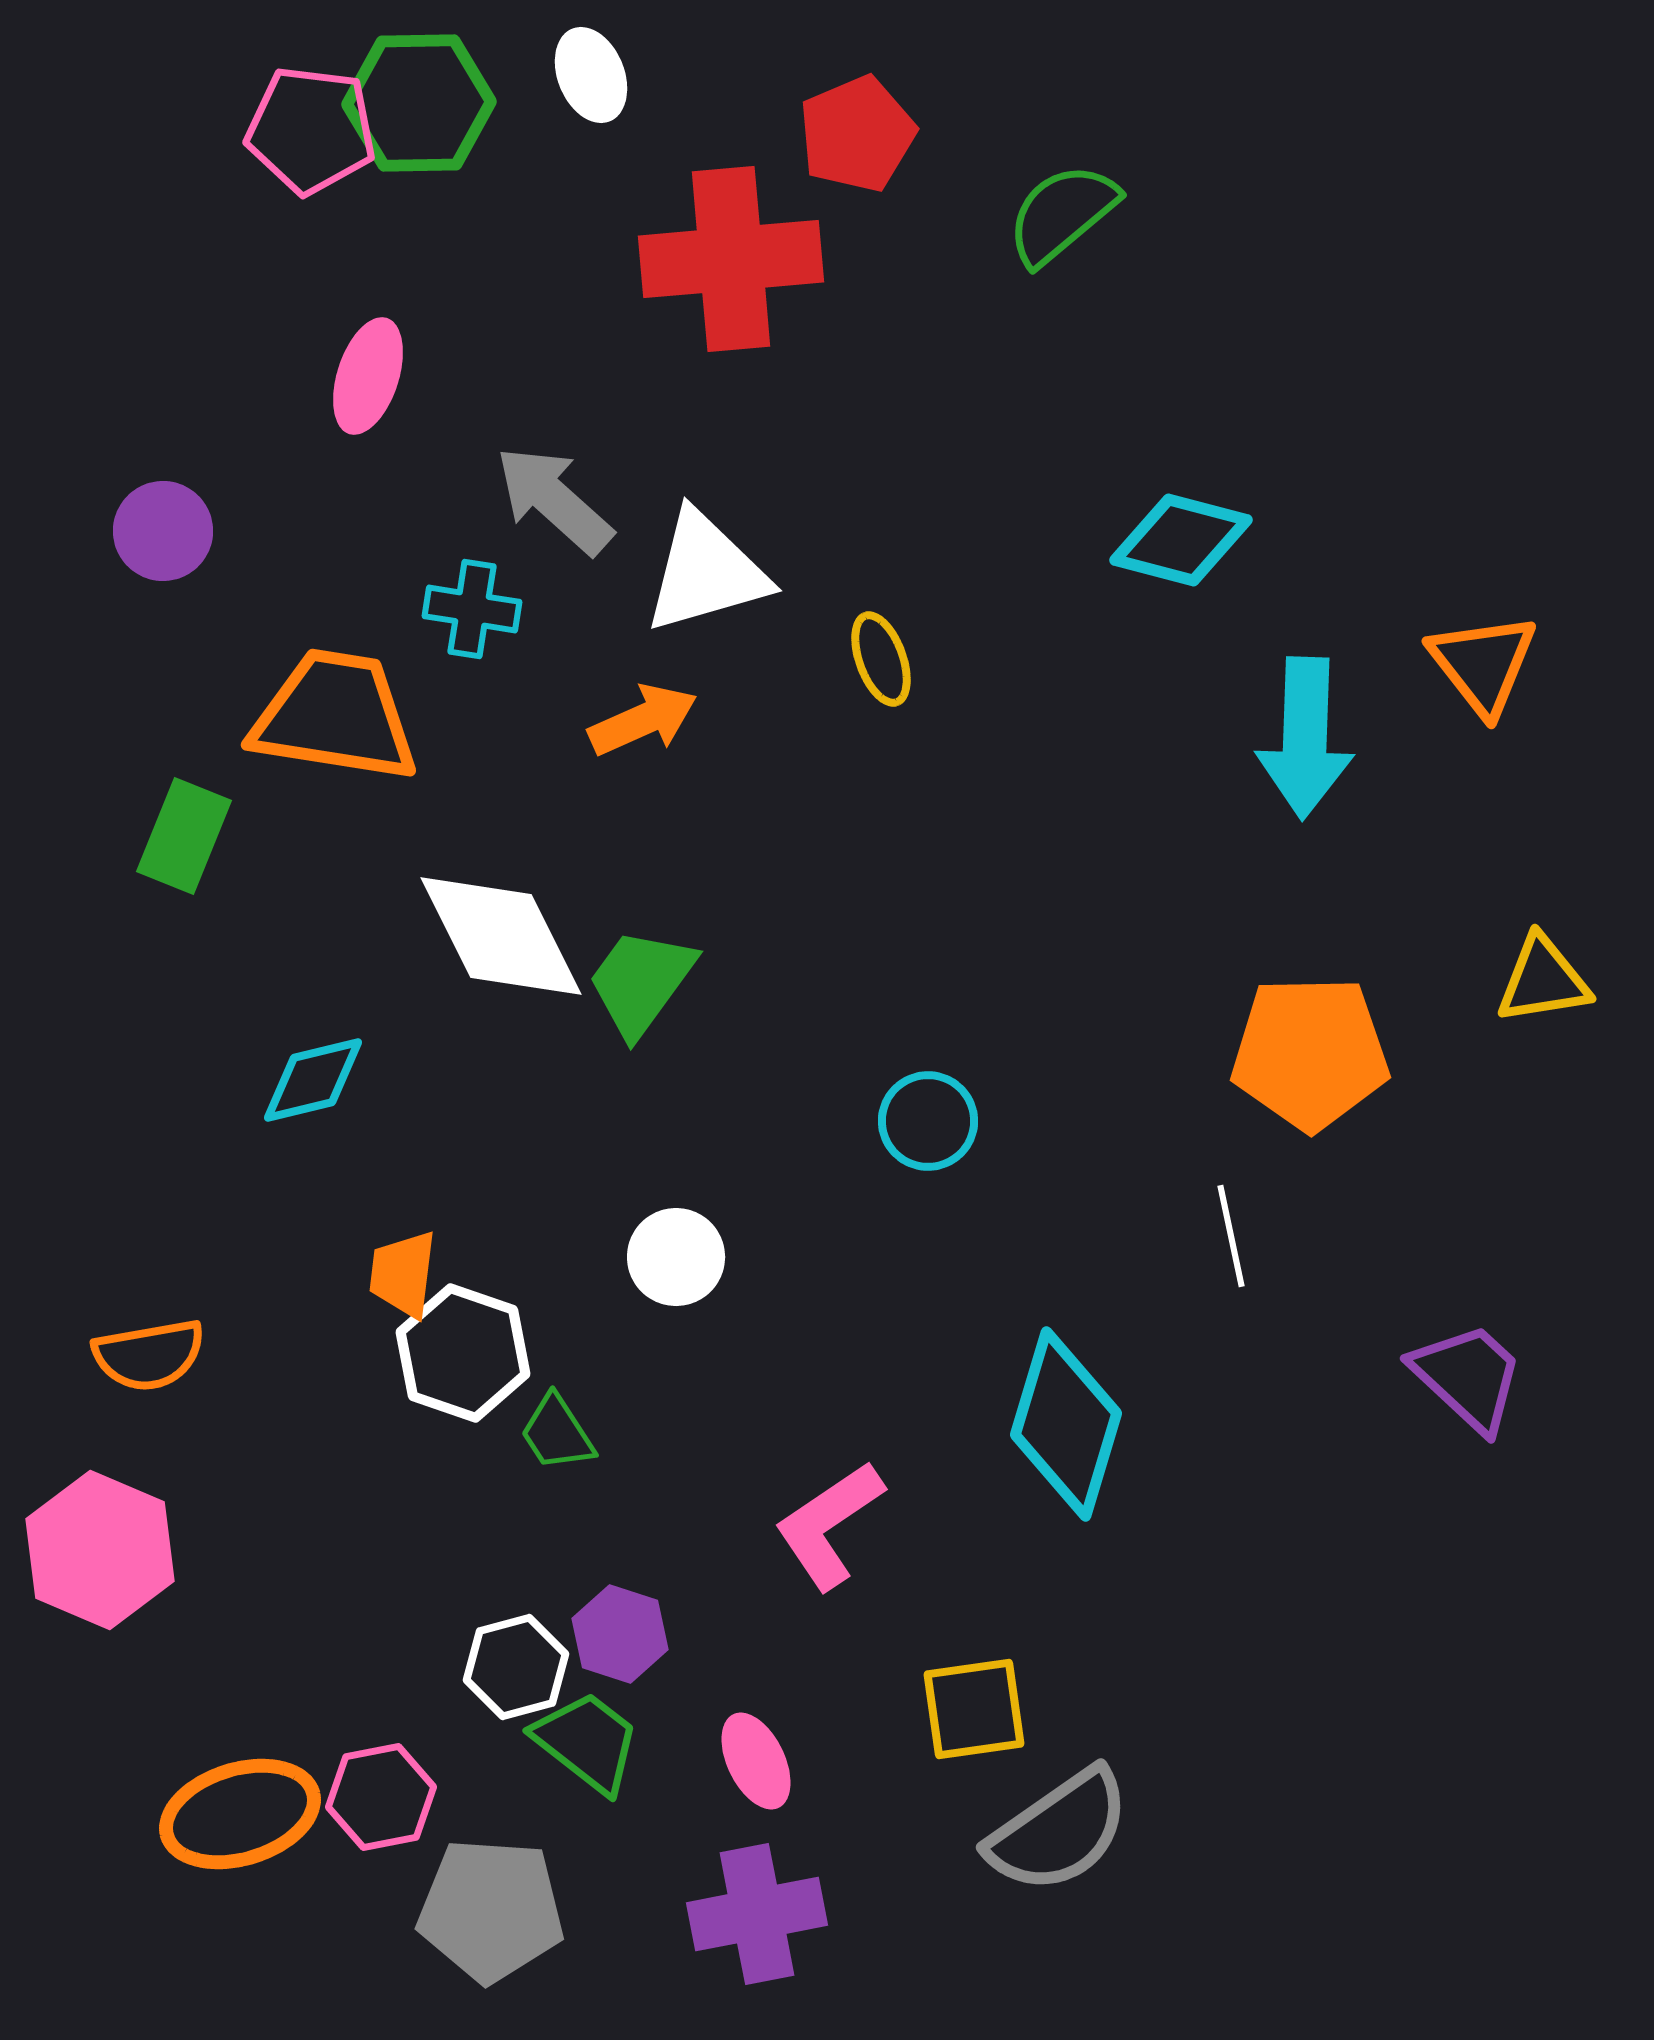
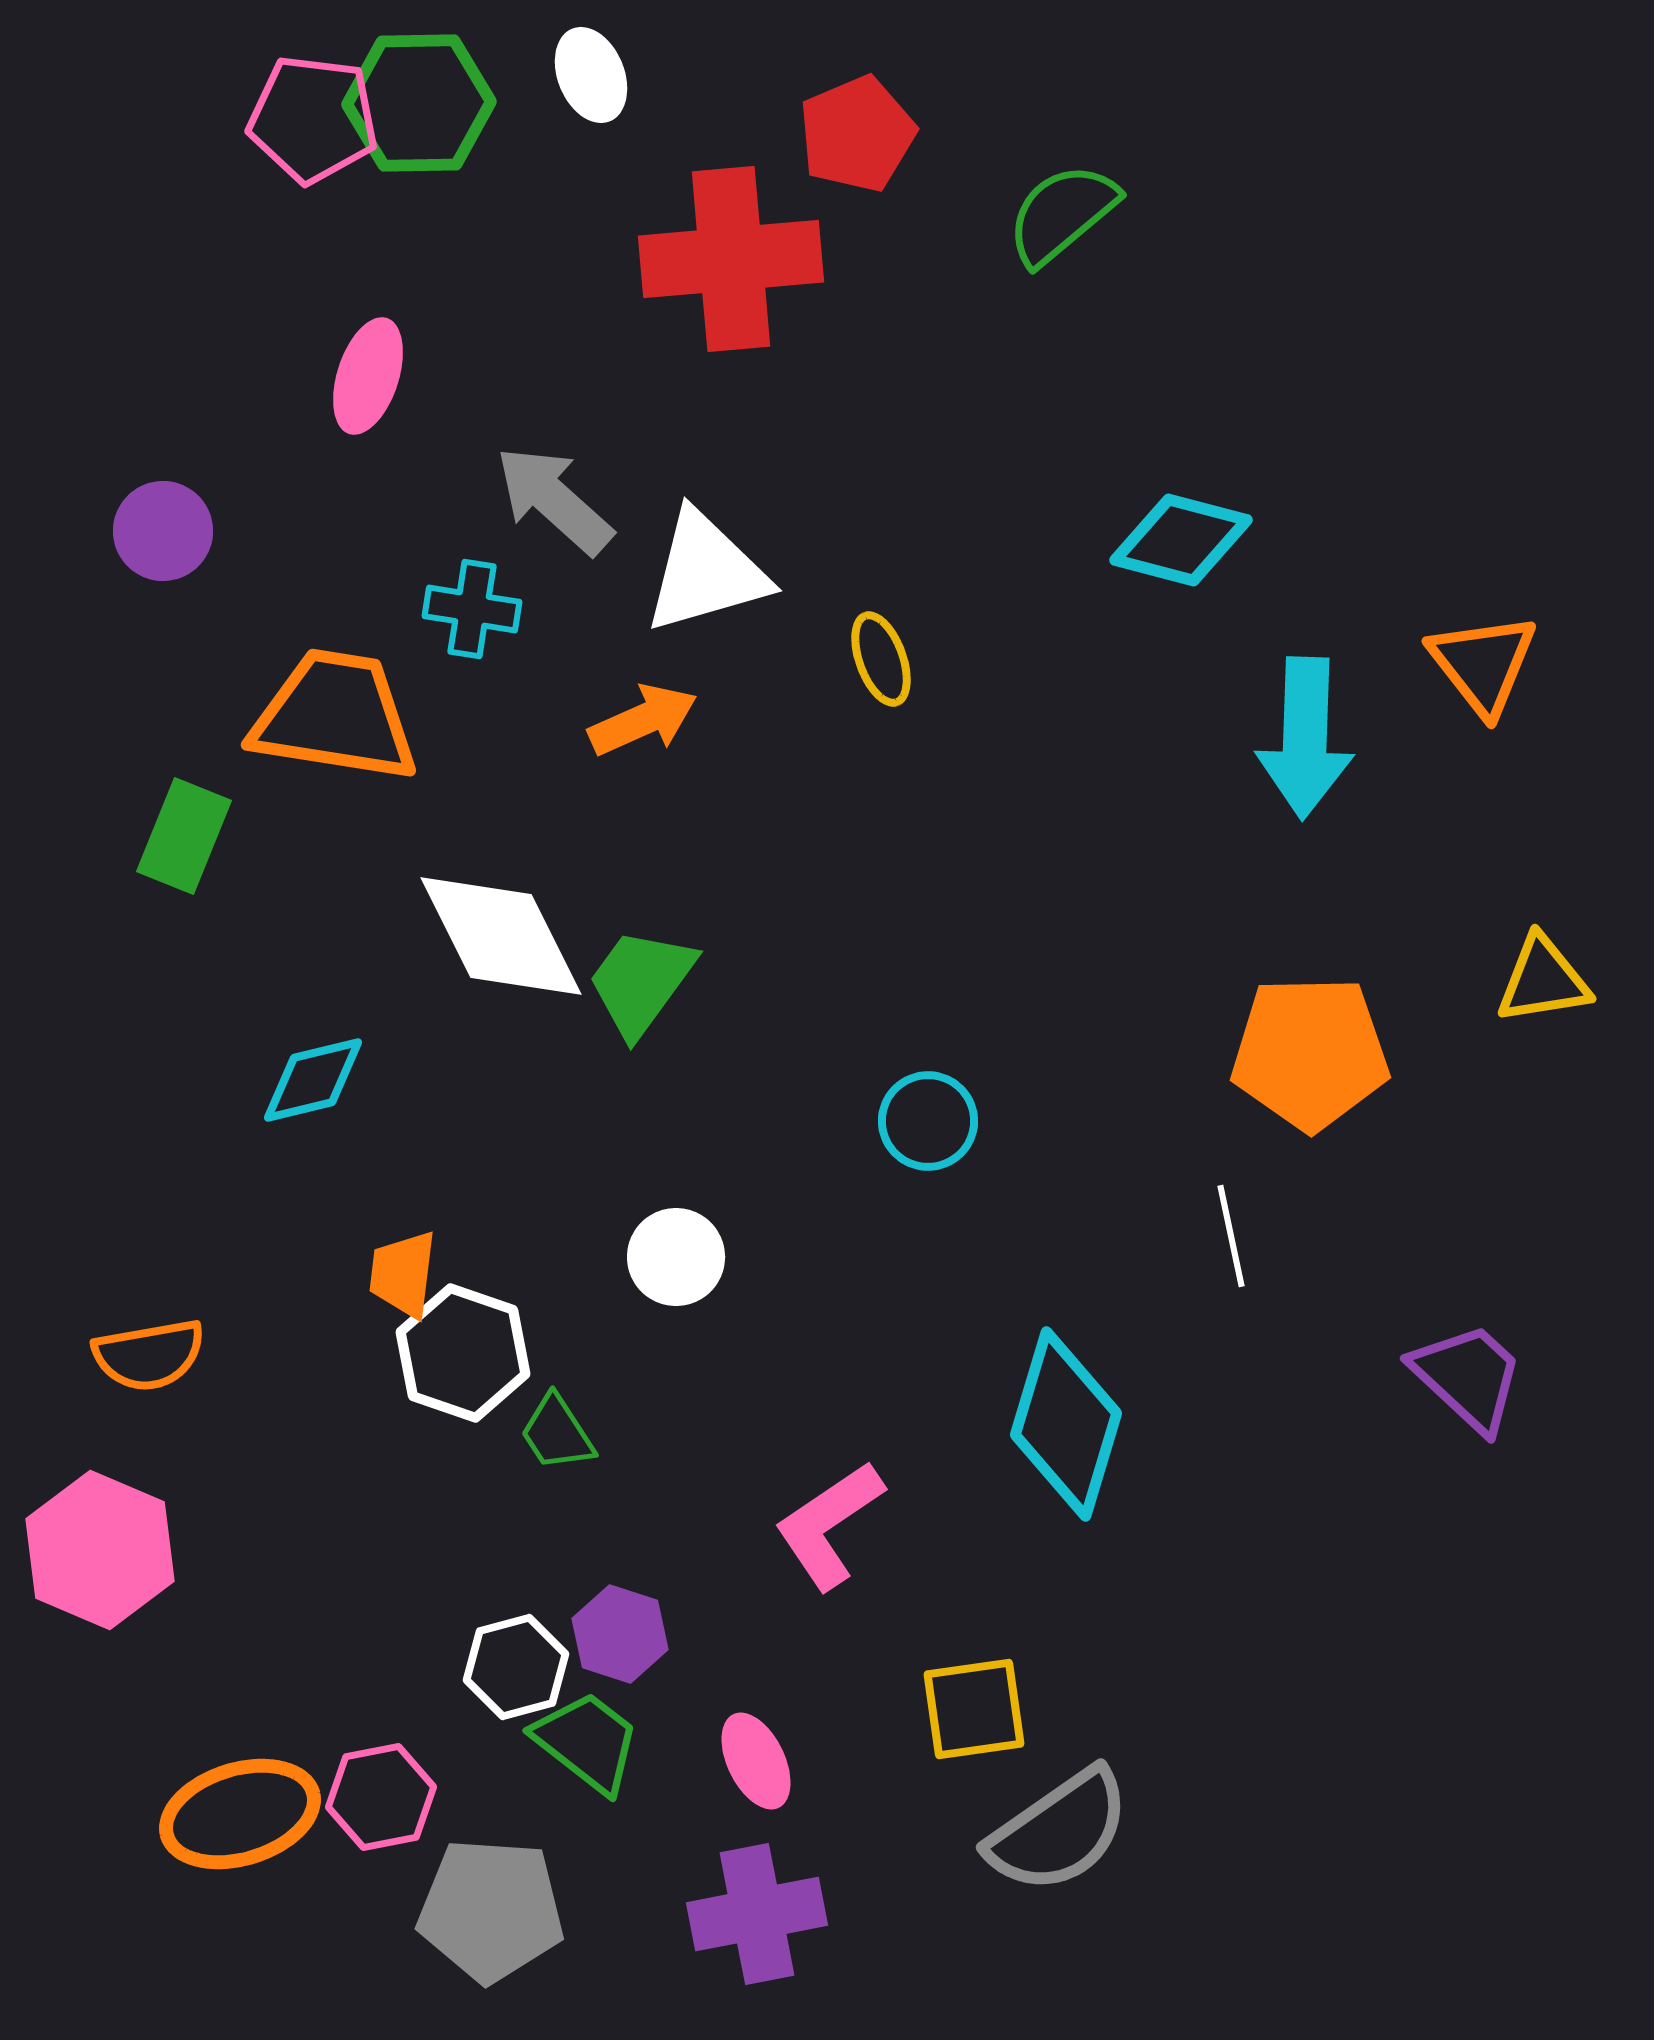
pink pentagon at (311, 130): moved 2 px right, 11 px up
